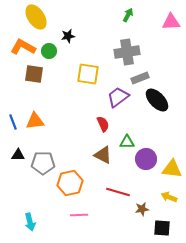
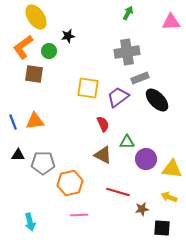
green arrow: moved 2 px up
orange L-shape: rotated 65 degrees counterclockwise
yellow square: moved 14 px down
